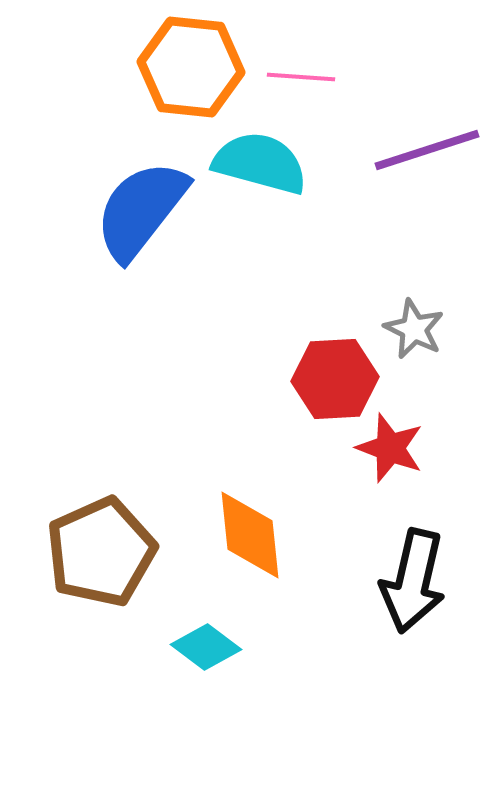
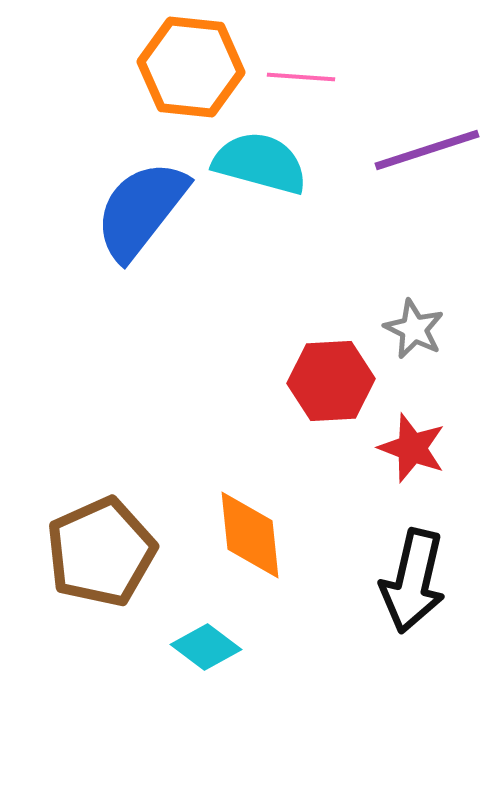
red hexagon: moved 4 px left, 2 px down
red star: moved 22 px right
